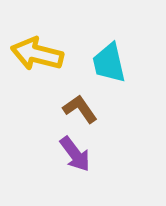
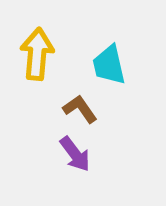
yellow arrow: rotated 81 degrees clockwise
cyan trapezoid: moved 2 px down
